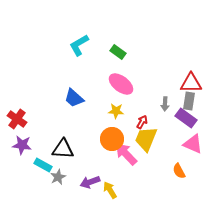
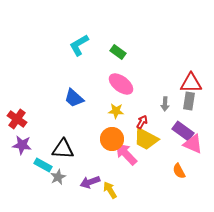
purple rectangle: moved 3 px left, 13 px down
yellow trapezoid: rotated 84 degrees counterclockwise
